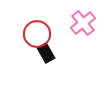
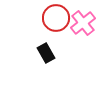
red circle: moved 19 px right, 16 px up
